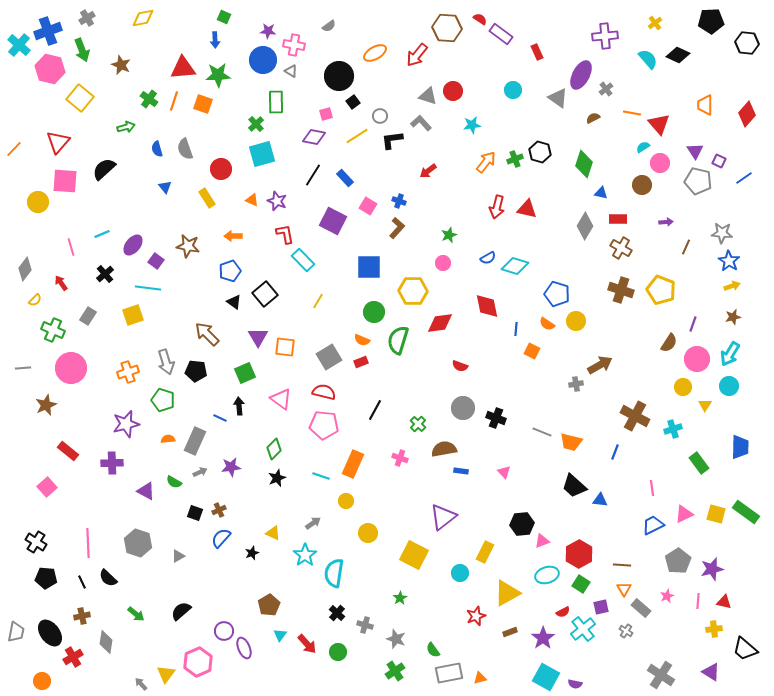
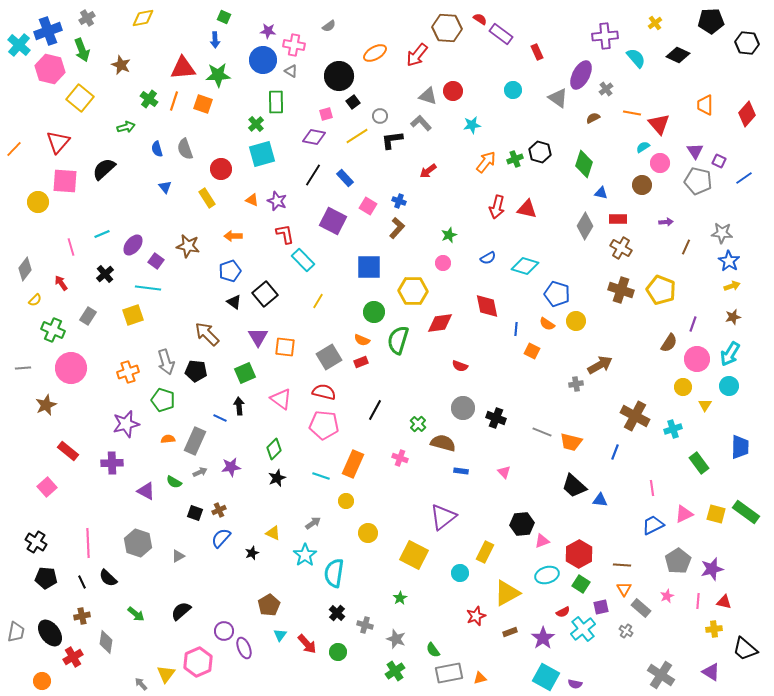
cyan semicircle at (648, 59): moved 12 px left, 1 px up
cyan diamond at (515, 266): moved 10 px right
brown semicircle at (444, 449): moved 1 px left, 6 px up; rotated 25 degrees clockwise
